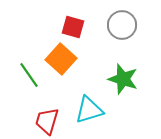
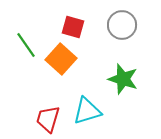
green line: moved 3 px left, 30 px up
cyan triangle: moved 2 px left, 1 px down
red trapezoid: moved 1 px right, 2 px up
